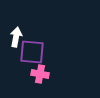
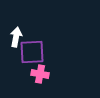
purple square: rotated 8 degrees counterclockwise
